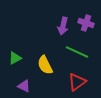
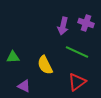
green triangle: moved 2 px left, 1 px up; rotated 24 degrees clockwise
